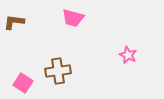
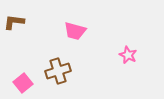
pink trapezoid: moved 2 px right, 13 px down
brown cross: rotated 10 degrees counterclockwise
pink square: rotated 18 degrees clockwise
